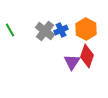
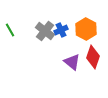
red diamond: moved 6 px right, 1 px down
purple triangle: rotated 24 degrees counterclockwise
